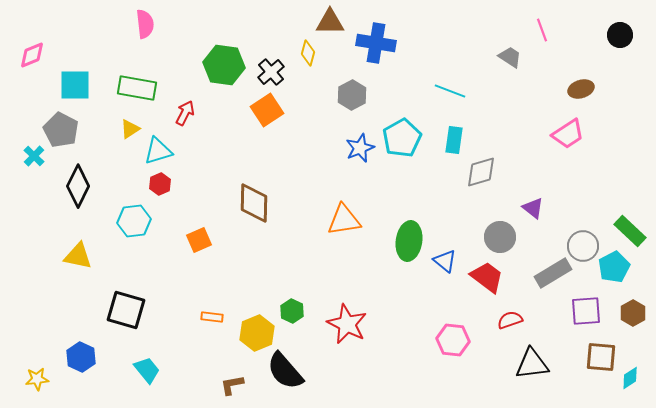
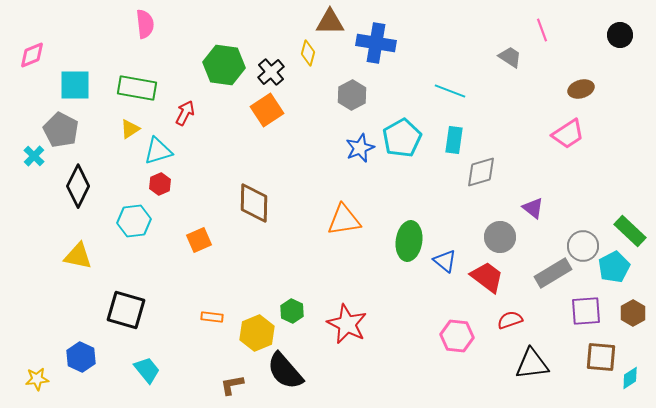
pink hexagon at (453, 340): moved 4 px right, 4 px up
